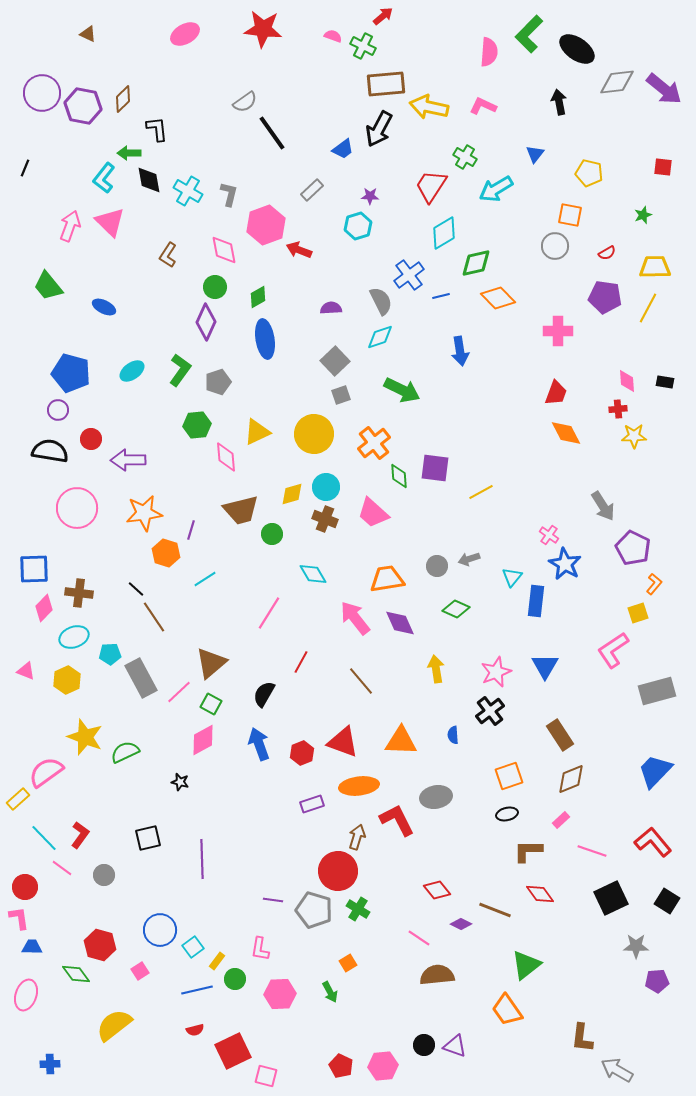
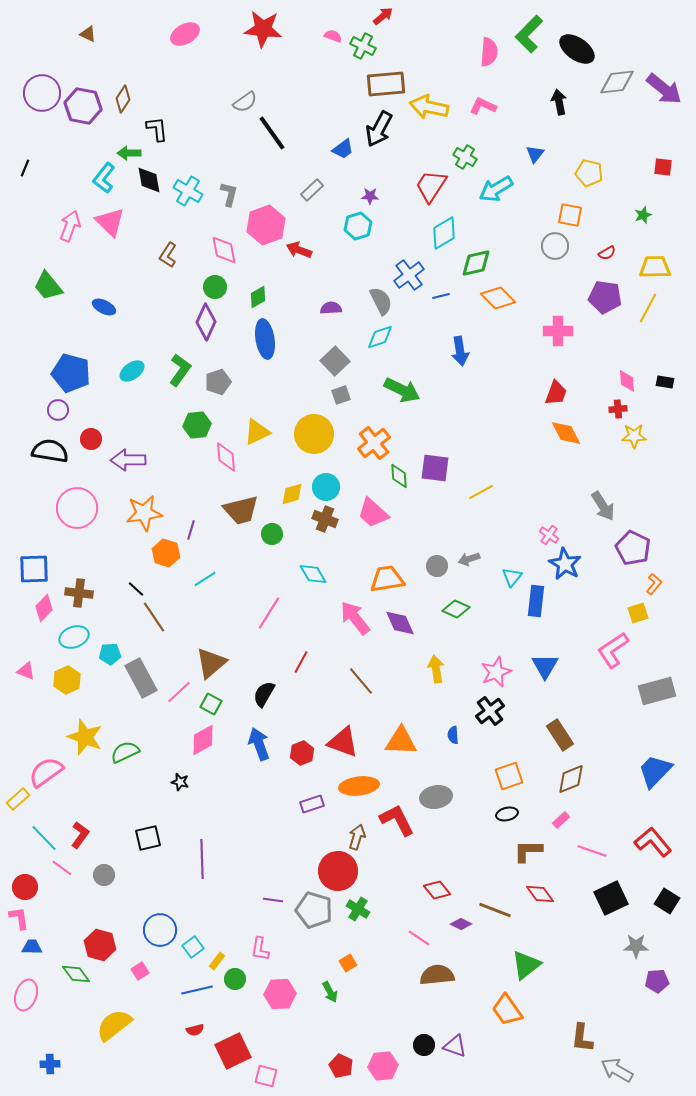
brown diamond at (123, 99): rotated 12 degrees counterclockwise
